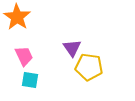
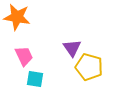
orange star: rotated 24 degrees counterclockwise
yellow pentagon: rotated 8 degrees clockwise
cyan square: moved 5 px right, 1 px up
